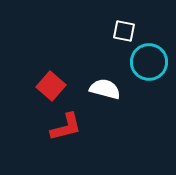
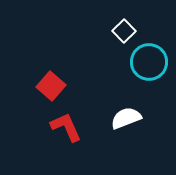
white square: rotated 35 degrees clockwise
white semicircle: moved 21 px right, 29 px down; rotated 36 degrees counterclockwise
red L-shape: rotated 100 degrees counterclockwise
